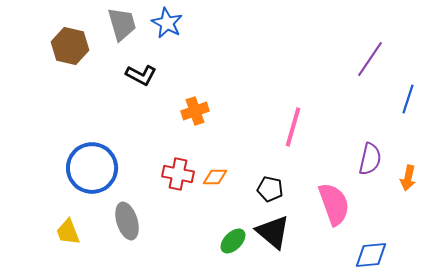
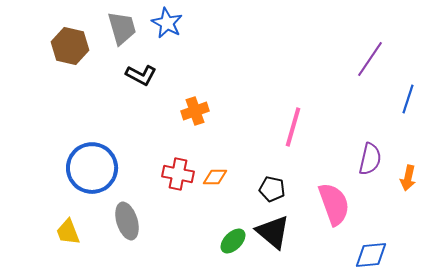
gray trapezoid: moved 4 px down
black pentagon: moved 2 px right
